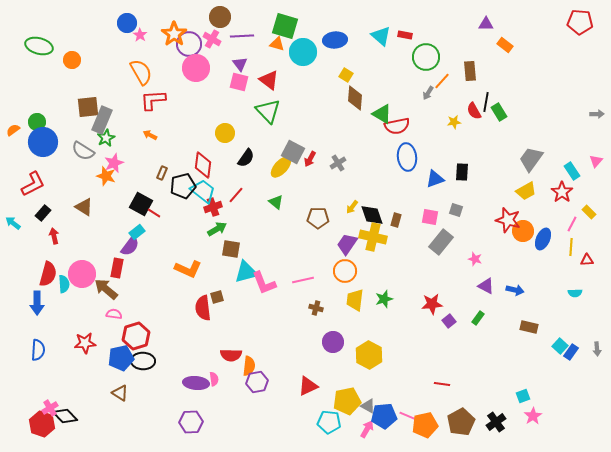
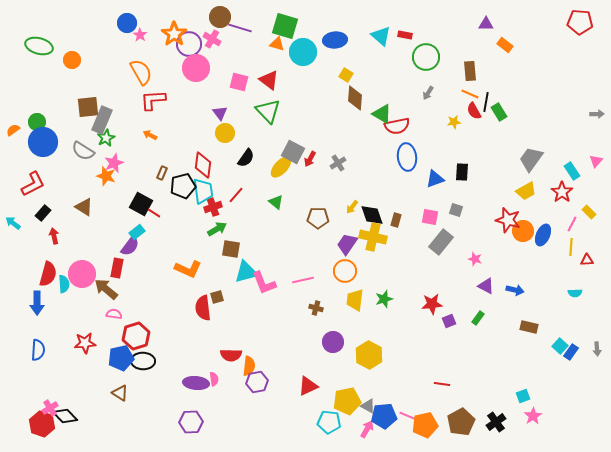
purple line at (242, 36): moved 2 px left, 8 px up; rotated 20 degrees clockwise
purple triangle at (240, 64): moved 20 px left, 49 px down
orange line at (442, 81): moved 28 px right, 13 px down; rotated 72 degrees clockwise
cyan trapezoid at (203, 191): rotated 44 degrees clockwise
blue ellipse at (543, 239): moved 4 px up
purple square at (449, 321): rotated 16 degrees clockwise
